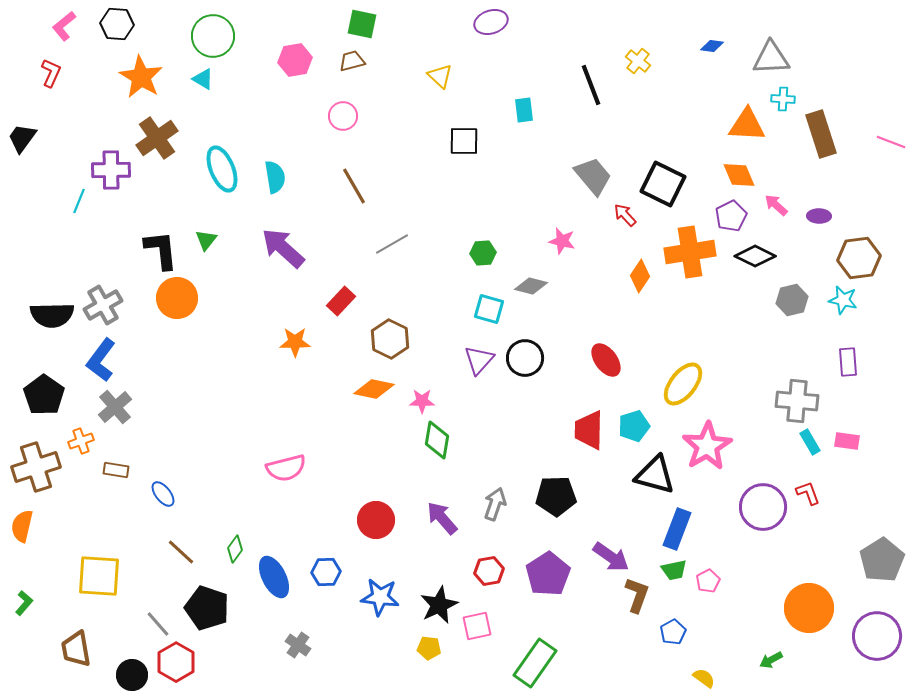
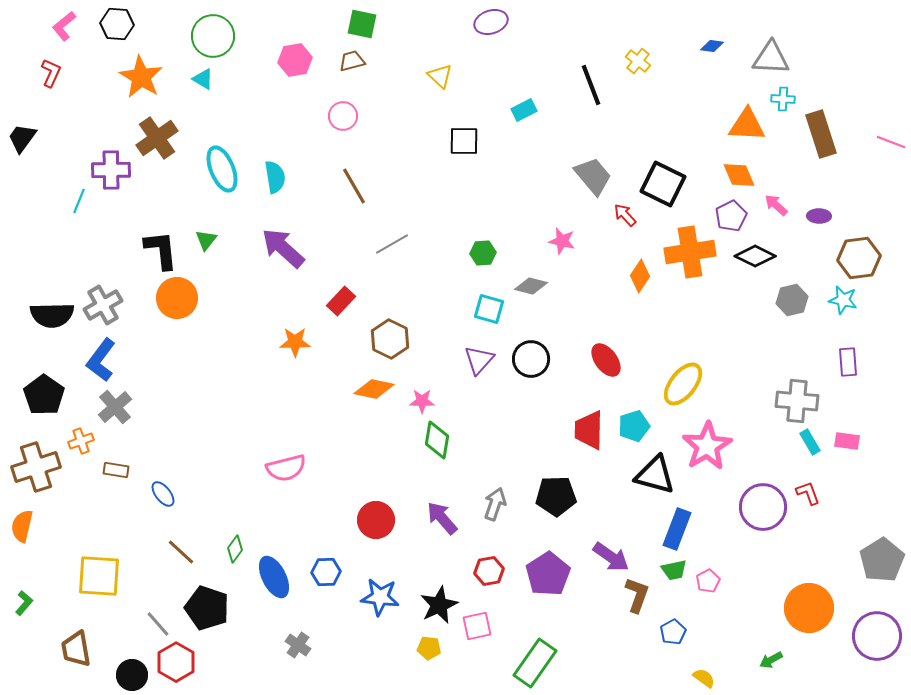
gray triangle at (771, 58): rotated 6 degrees clockwise
cyan rectangle at (524, 110): rotated 70 degrees clockwise
black circle at (525, 358): moved 6 px right, 1 px down
